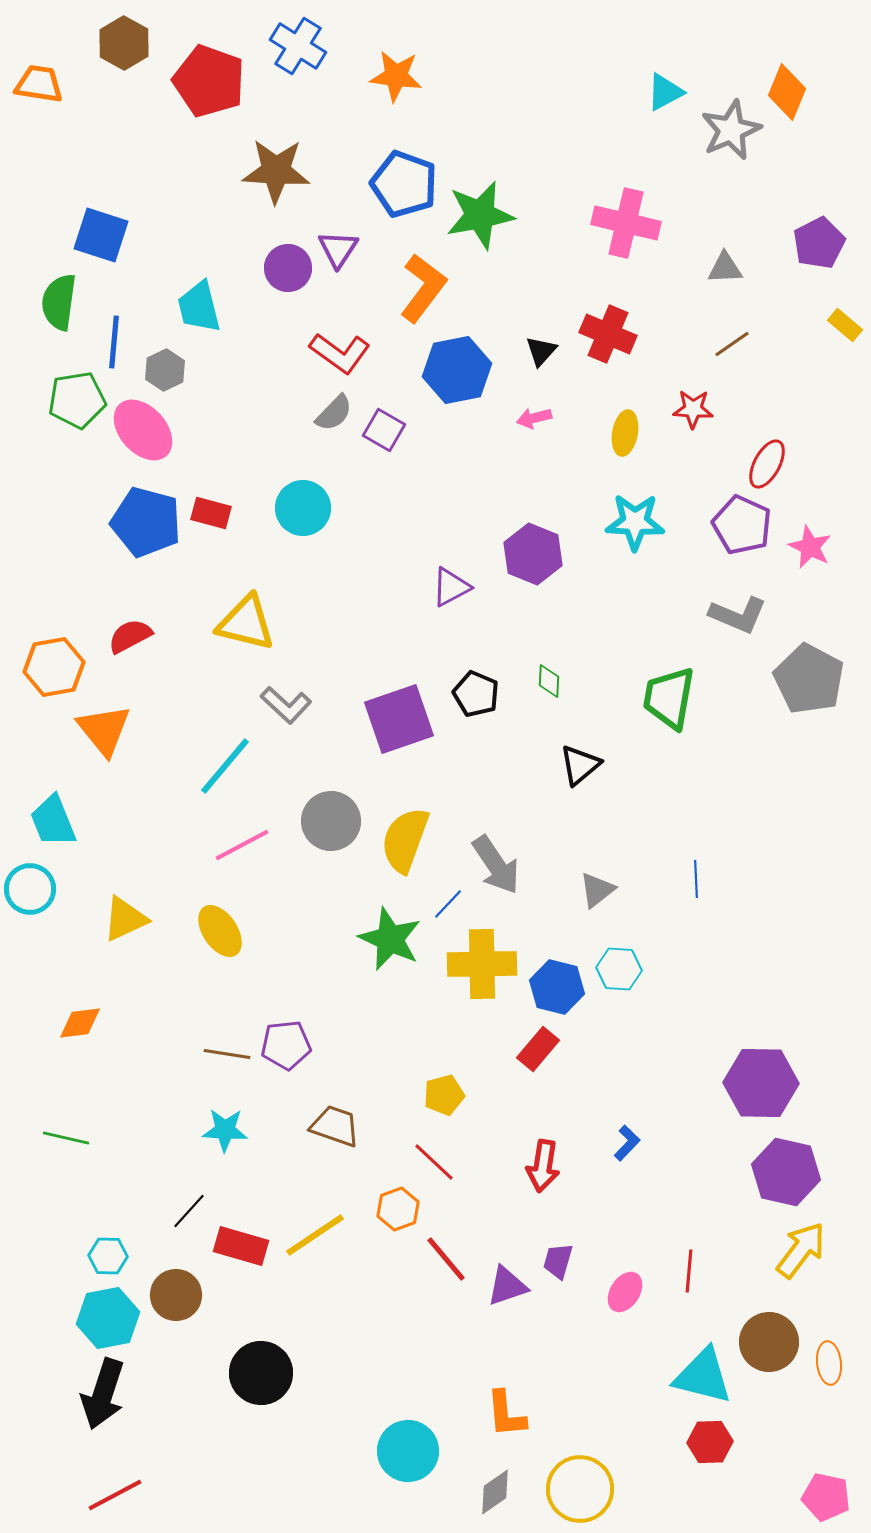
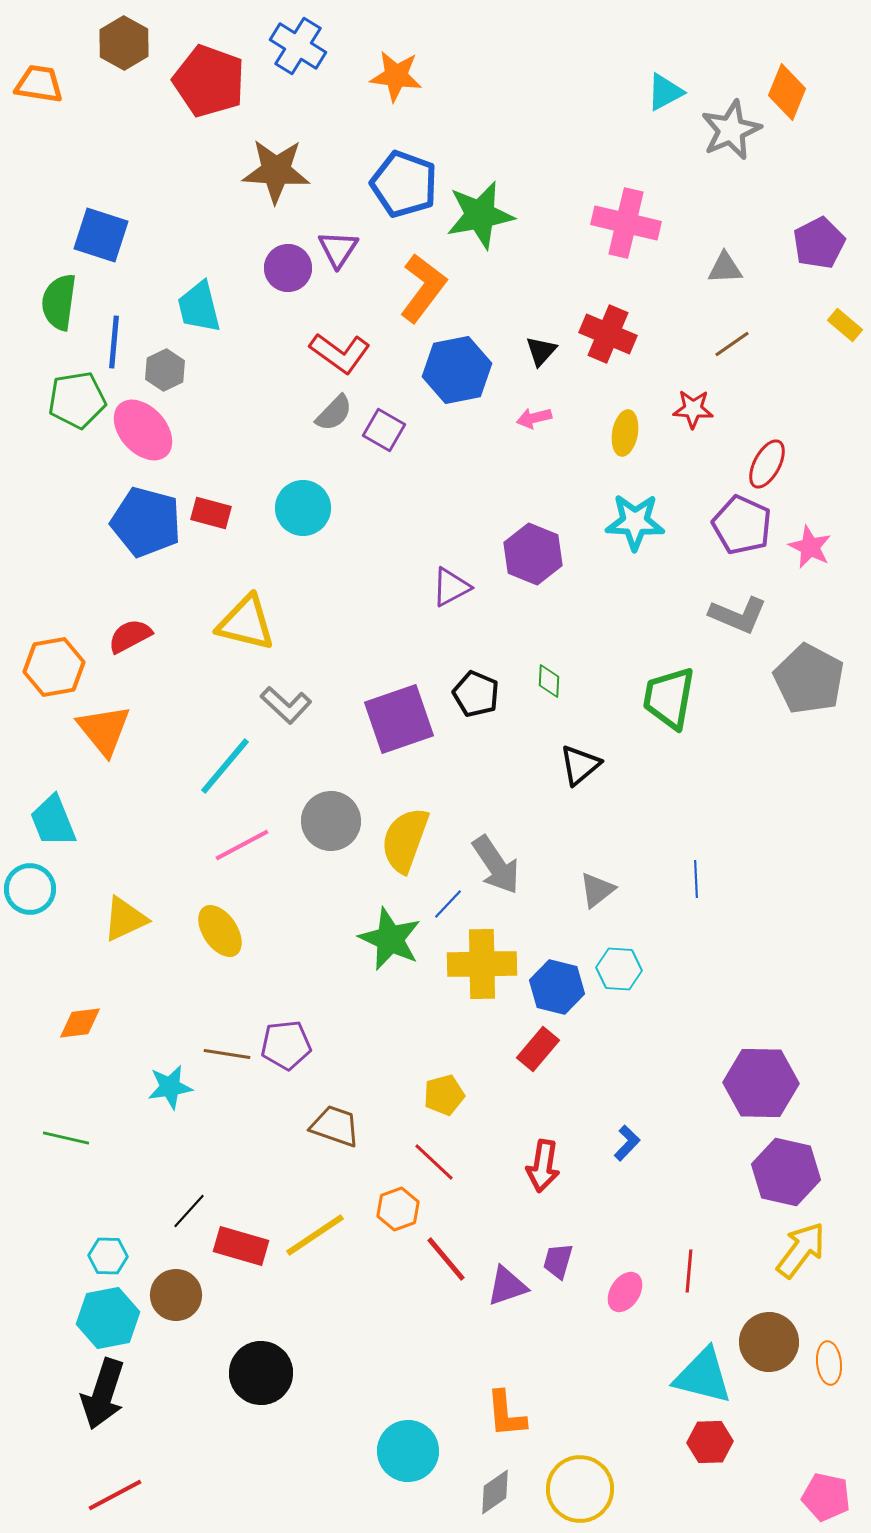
cyan star at (225, 1130): moved 55 px left, 43 px up; rotated 12 degrees counterclockwise
